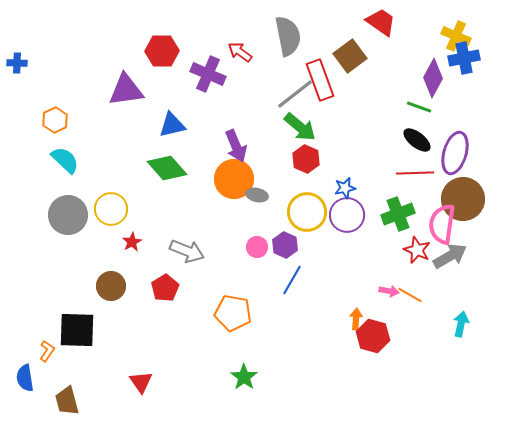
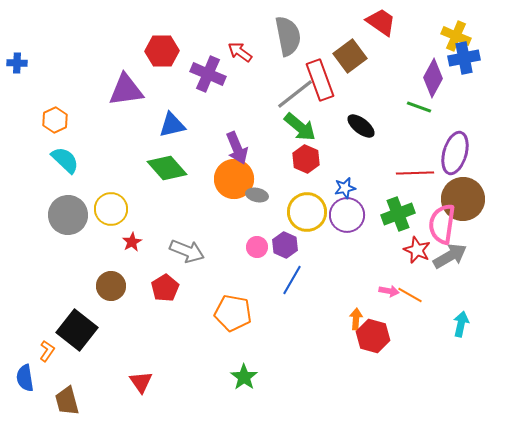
black ellipse at (417, 140): moved 56 px left, 14 px up
purple arrow at (236, 146): moved 1 px right, 2 px down
black square at (77, 330): rotated 36 degrees clockwise
